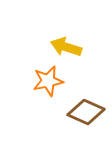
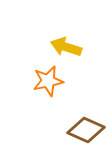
brown diamond: moved 18 px down
